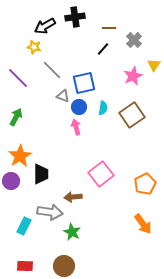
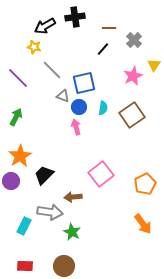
black trapezoid: moved 3 px right, 1 px down; rotated 135 degrees counterclockwise
